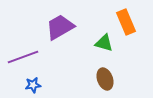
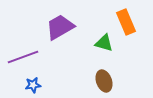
brown ellipse: moved 1 px left, 2 px down
